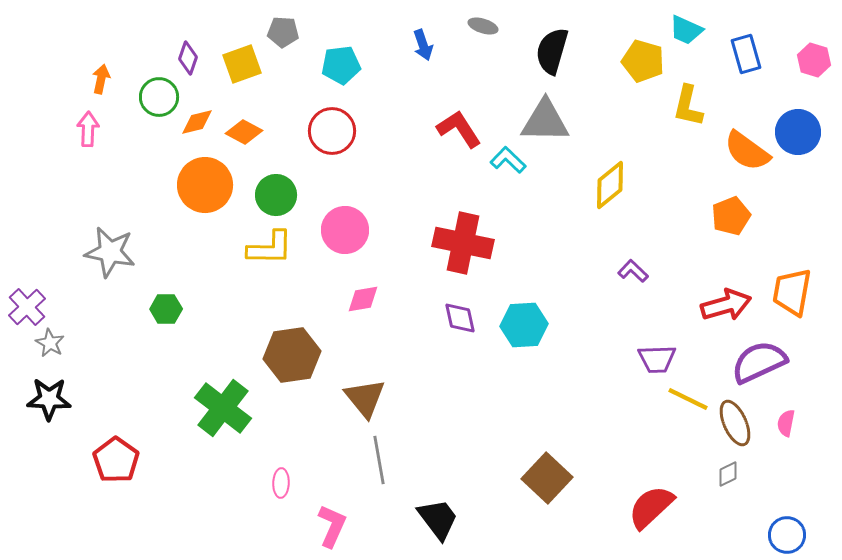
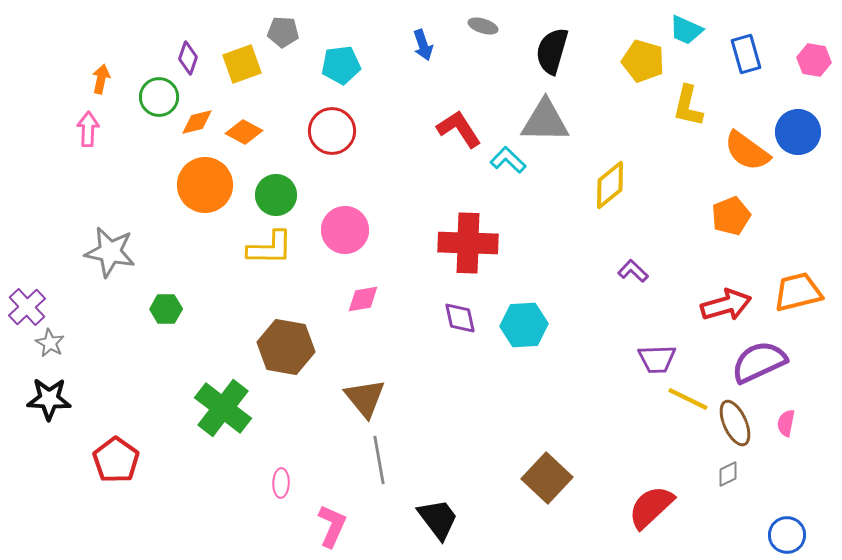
pink hexagon at (814, 60): rotated 8 degrees counterclockwise
red cross at (463, 243): moved 5 px right; rotated 10 degrees counterclockwise
orange trapezoid at (792, 292): moved 6 px right; rotated 66 degrees clockwise
brown hexagon at (292, 355): moved 6 px left, 8 px up; rotated 18 degrees clockwise
